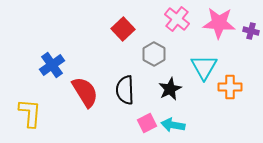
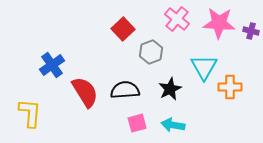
gray hexagon: moved 3 px left, 2 px up; rotated 10 degrees clockwise
black semicircle: rotated 88 degrees clockwise
pink square: moved 10 px left; rotated 12 degrees clockwise
